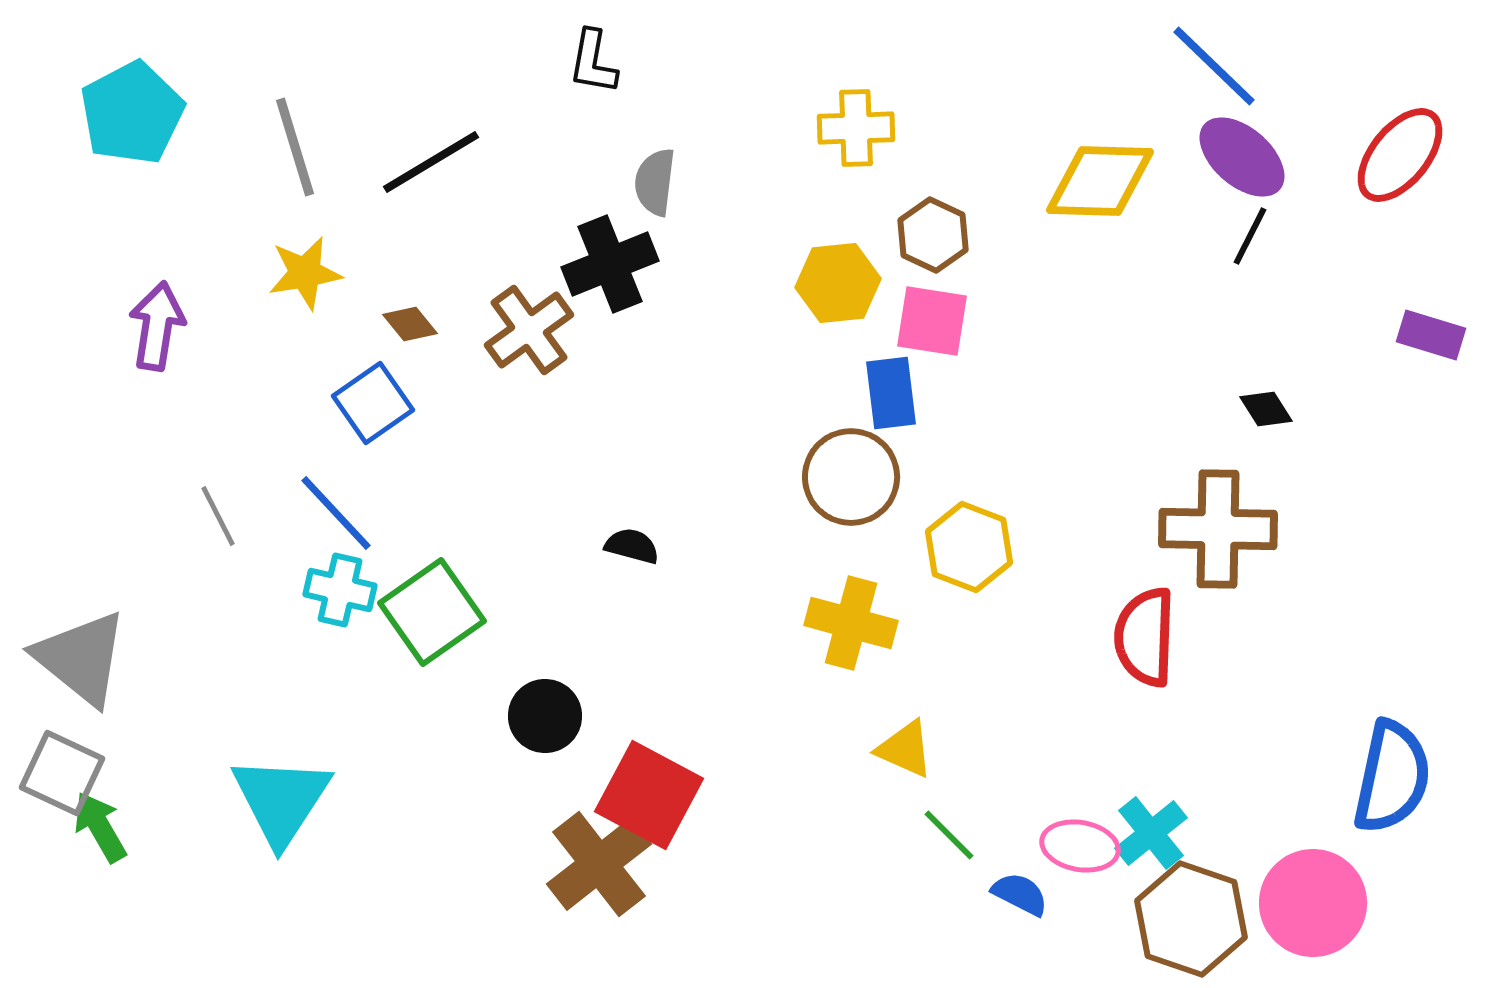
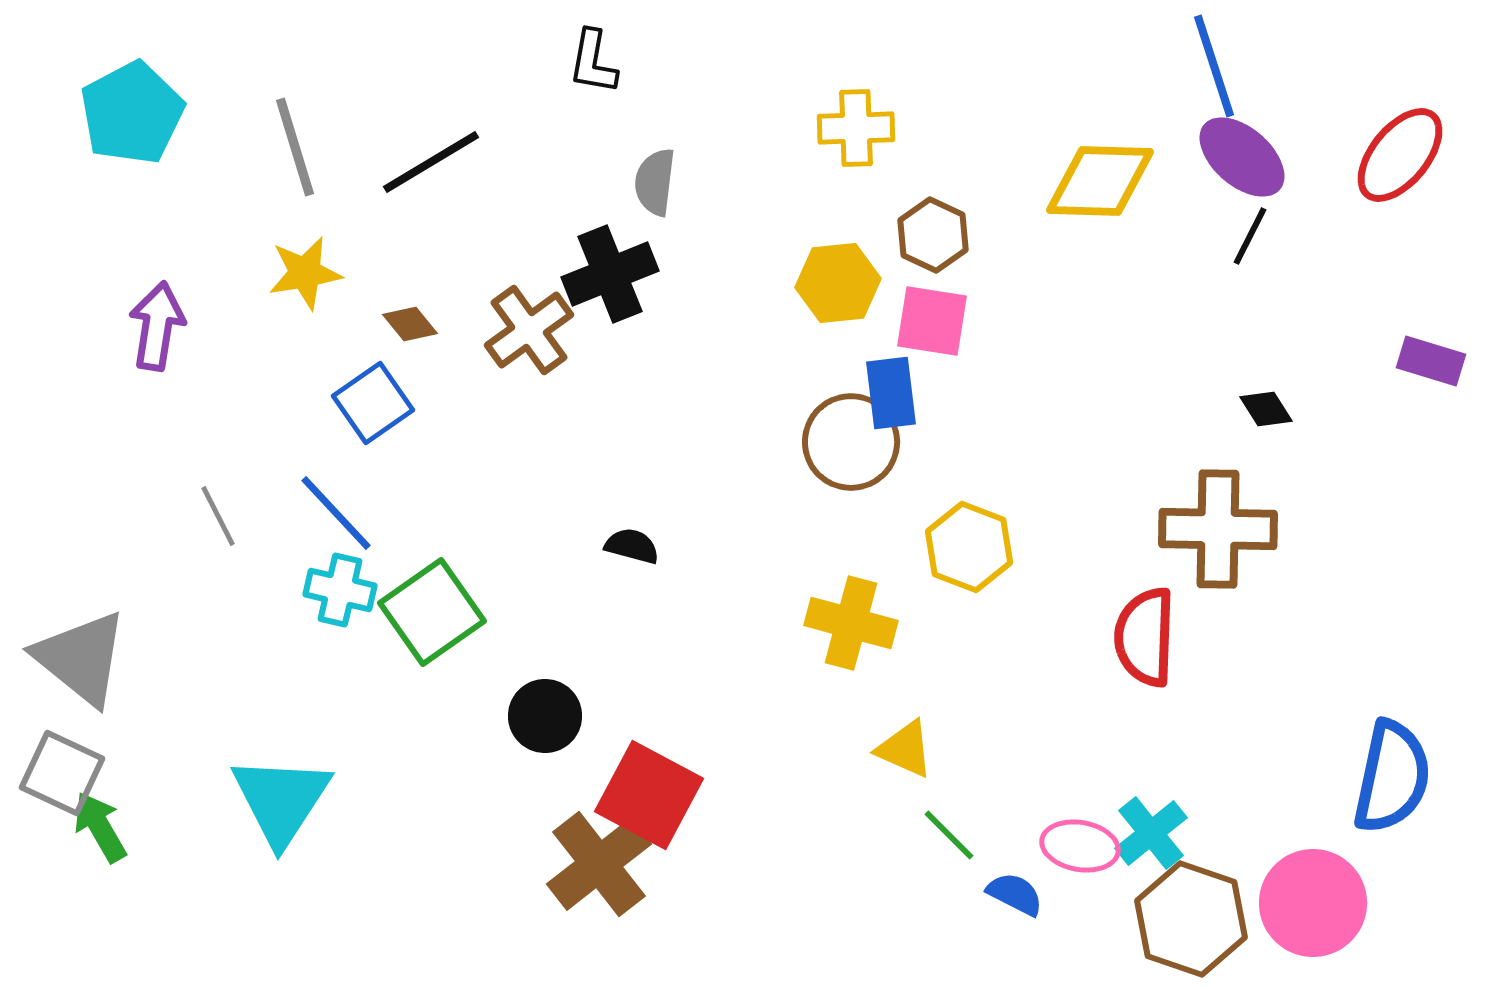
blue line at (1214, 66): rotated 28 degrees clockwise
black cross at (610, 264): moved 10 px down
purple rectangle at (1431, 335): moved 26 px down
brown circle at (851, 477): moved 35 px up
blue semicircle at (1020, 894): moved 5 px left
